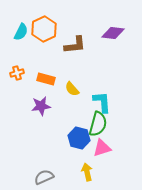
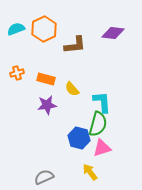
cyan semicircle: moved 5 px left, 3 px up; rotated 138 degrees counterclockwise
purple star: moved 6 px right, 1 px up
yellow arrow: moved 3 px right; rotated 24 degrees counterclockwise
